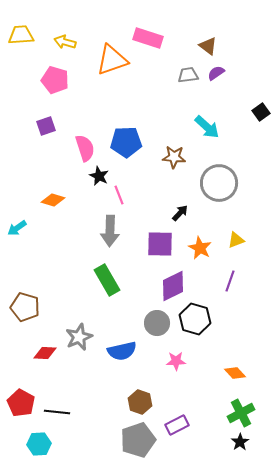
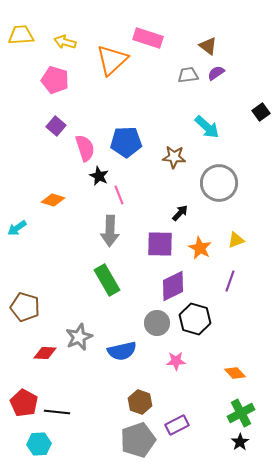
orange triangle at (112, 60): rotated 24 degrees counterclockwise
purple square at (46, 126): moved 10 px right; rotated 30 degrees counterclockwise
red pentagon at (21, 403): moved 3 px right
